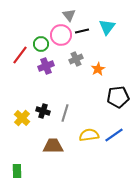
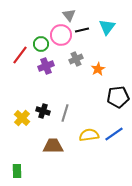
black line: moved 1 px up
blue line: moved 1 px up
